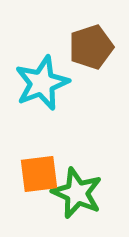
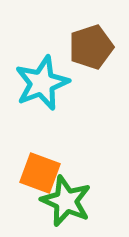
orange square: moved 1 px right, 1 px up; rotated 27 degrees clockwise
green star: moved 11 px left, 8 px down
